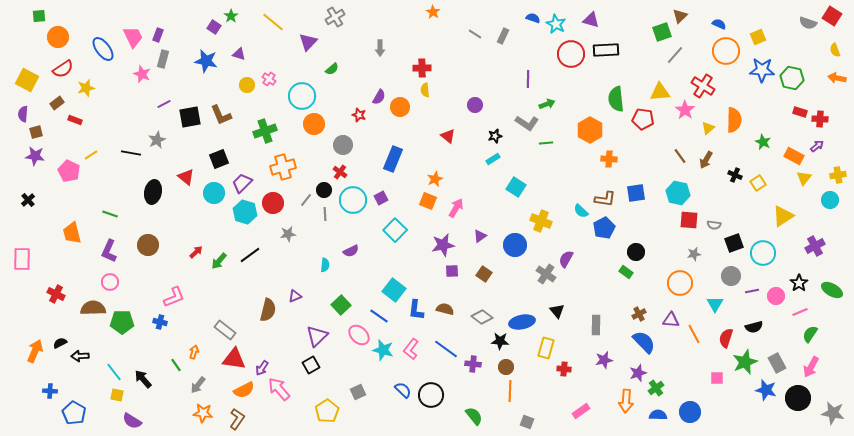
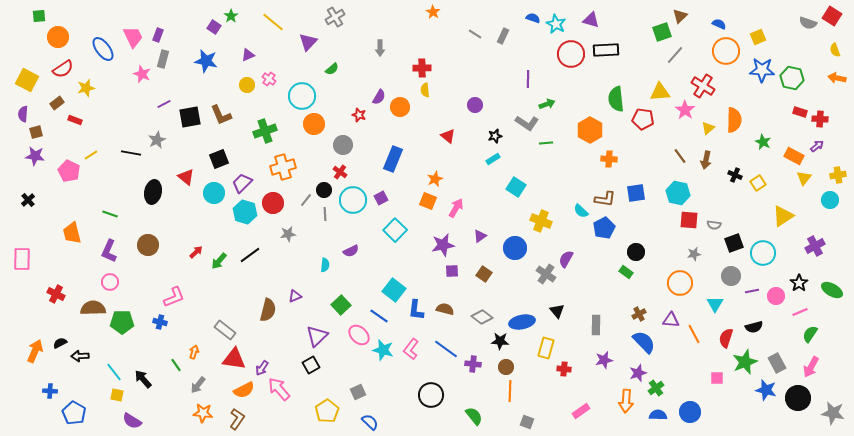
purple triangle at (239, 54): moved 9 px right, 1 px down; rotated 40 degrees counterclockwise
brown arrow at (706, 160): rotated 18 degrees counterclockwise
blue circle at (515, 245): moved 3 px down
blue semicircle at (403, 390): moved 33 px left, 32 px down
